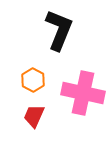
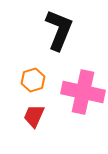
orange hexagon: rotated 15 degrees clockwise
pink cross: moved 1 px up
